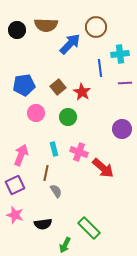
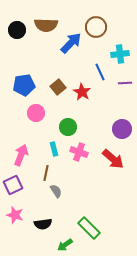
blue arrow: moved 1 px right, 1 px up
blue line: moved 4 px down; rotated 18 degrees counterclockwise
green circle: moved 10 px down
red arrow: moved 10 px right, 9 px up
purple square: moved 2 px left
green arrow: rotated 28 degrees clockwise
